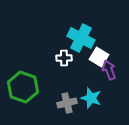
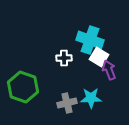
cyan cross: moved 9 px right, 2 px down; rotated 8 degrees counterclockwise
cyan star: rotated 20 degrees counterclockwise
